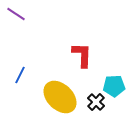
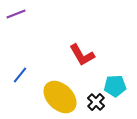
purple line: rotated 54 degrees counterclockwise
red L-shape: rotated 148 degrees clockwise
blue line: rotated 12 degrees clockwise
cyan pentagon: moved 1 px right
